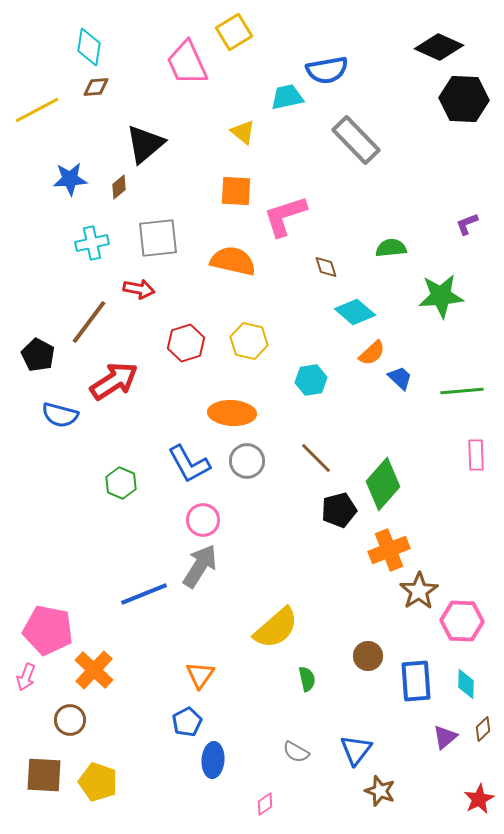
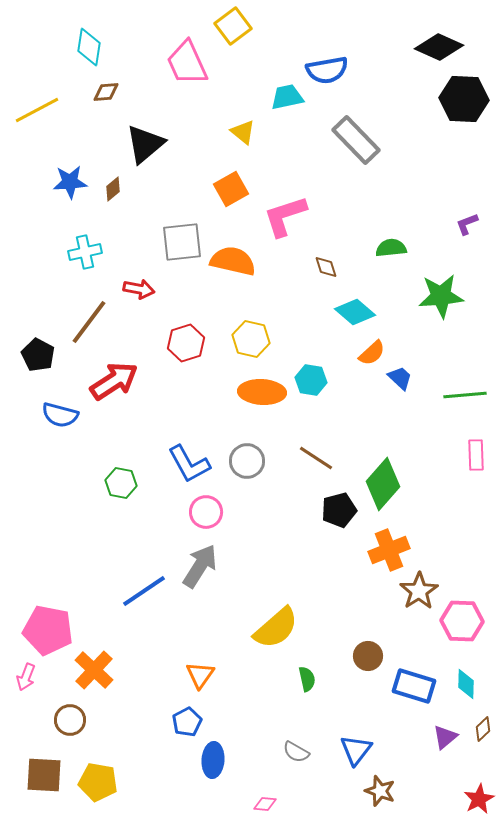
yellow square at (234, 32): moved 1 px left, 6 px up; rotated 6 degrees counterclockwise
brown diamond at (96, 87): moved 10 px right, 5 px down
blue star at (70, 179): moved 3 px down
brown diamond at (119, 187): moved 6 px left, 2 px down
orange square at (236, 191): moved 5 px left, 2 px up; rotated 32 degrees counterclockwise
gray square at (158, 238): moved 24 px right, 4 px down
cyan cross at (92, 243): moved 7 px left, 9 px down
yellow hexagon at (249, 341): moved 2 px right, 2 px up
cyan hexagon at (311, 380): rotated 20 degrees clockwise
green line at (462, 391): moved 3 px right, 4 px down
orange ellipse at (232, 413): moved 30 px right, 21 px up
brown line at (316, 458): rotated 12 degrees counterclockwise
green hexagon at (121, 483): rotated 12 degrees counterclockwise
pink circle at (203, 520): moved 3 px right, 8 px up
blue line at (144, 594): moved 3 px up; rotated 12 degrees counterclockwise
blue rectangle at (416, 681): moved 2 px left, 5 px down; rotated 69 degrees counterclockwise
yellow pentagon at (98, 782): rotated 9 degrees counterclockwise
pink diamond at (265, 804): rotated 40 degrees clockwise
